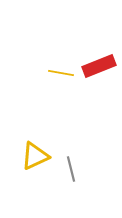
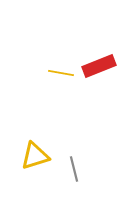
yellow triangle: rotated 8 degrees clockwise
gray line: moved 3 px right
